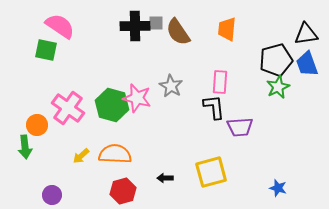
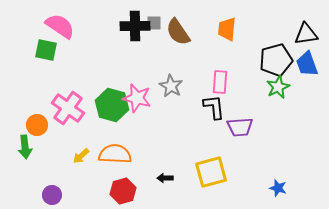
gray square: moved 2 px left
